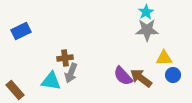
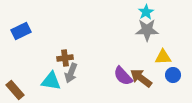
yellow triangle: moved 1 px left, 1 px up
